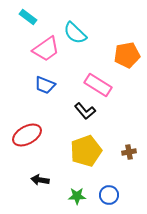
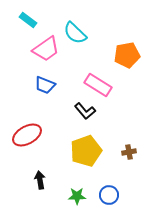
cyan rectangle: moved 3 px down
black arrow: rotated 72 degrees clockwise
